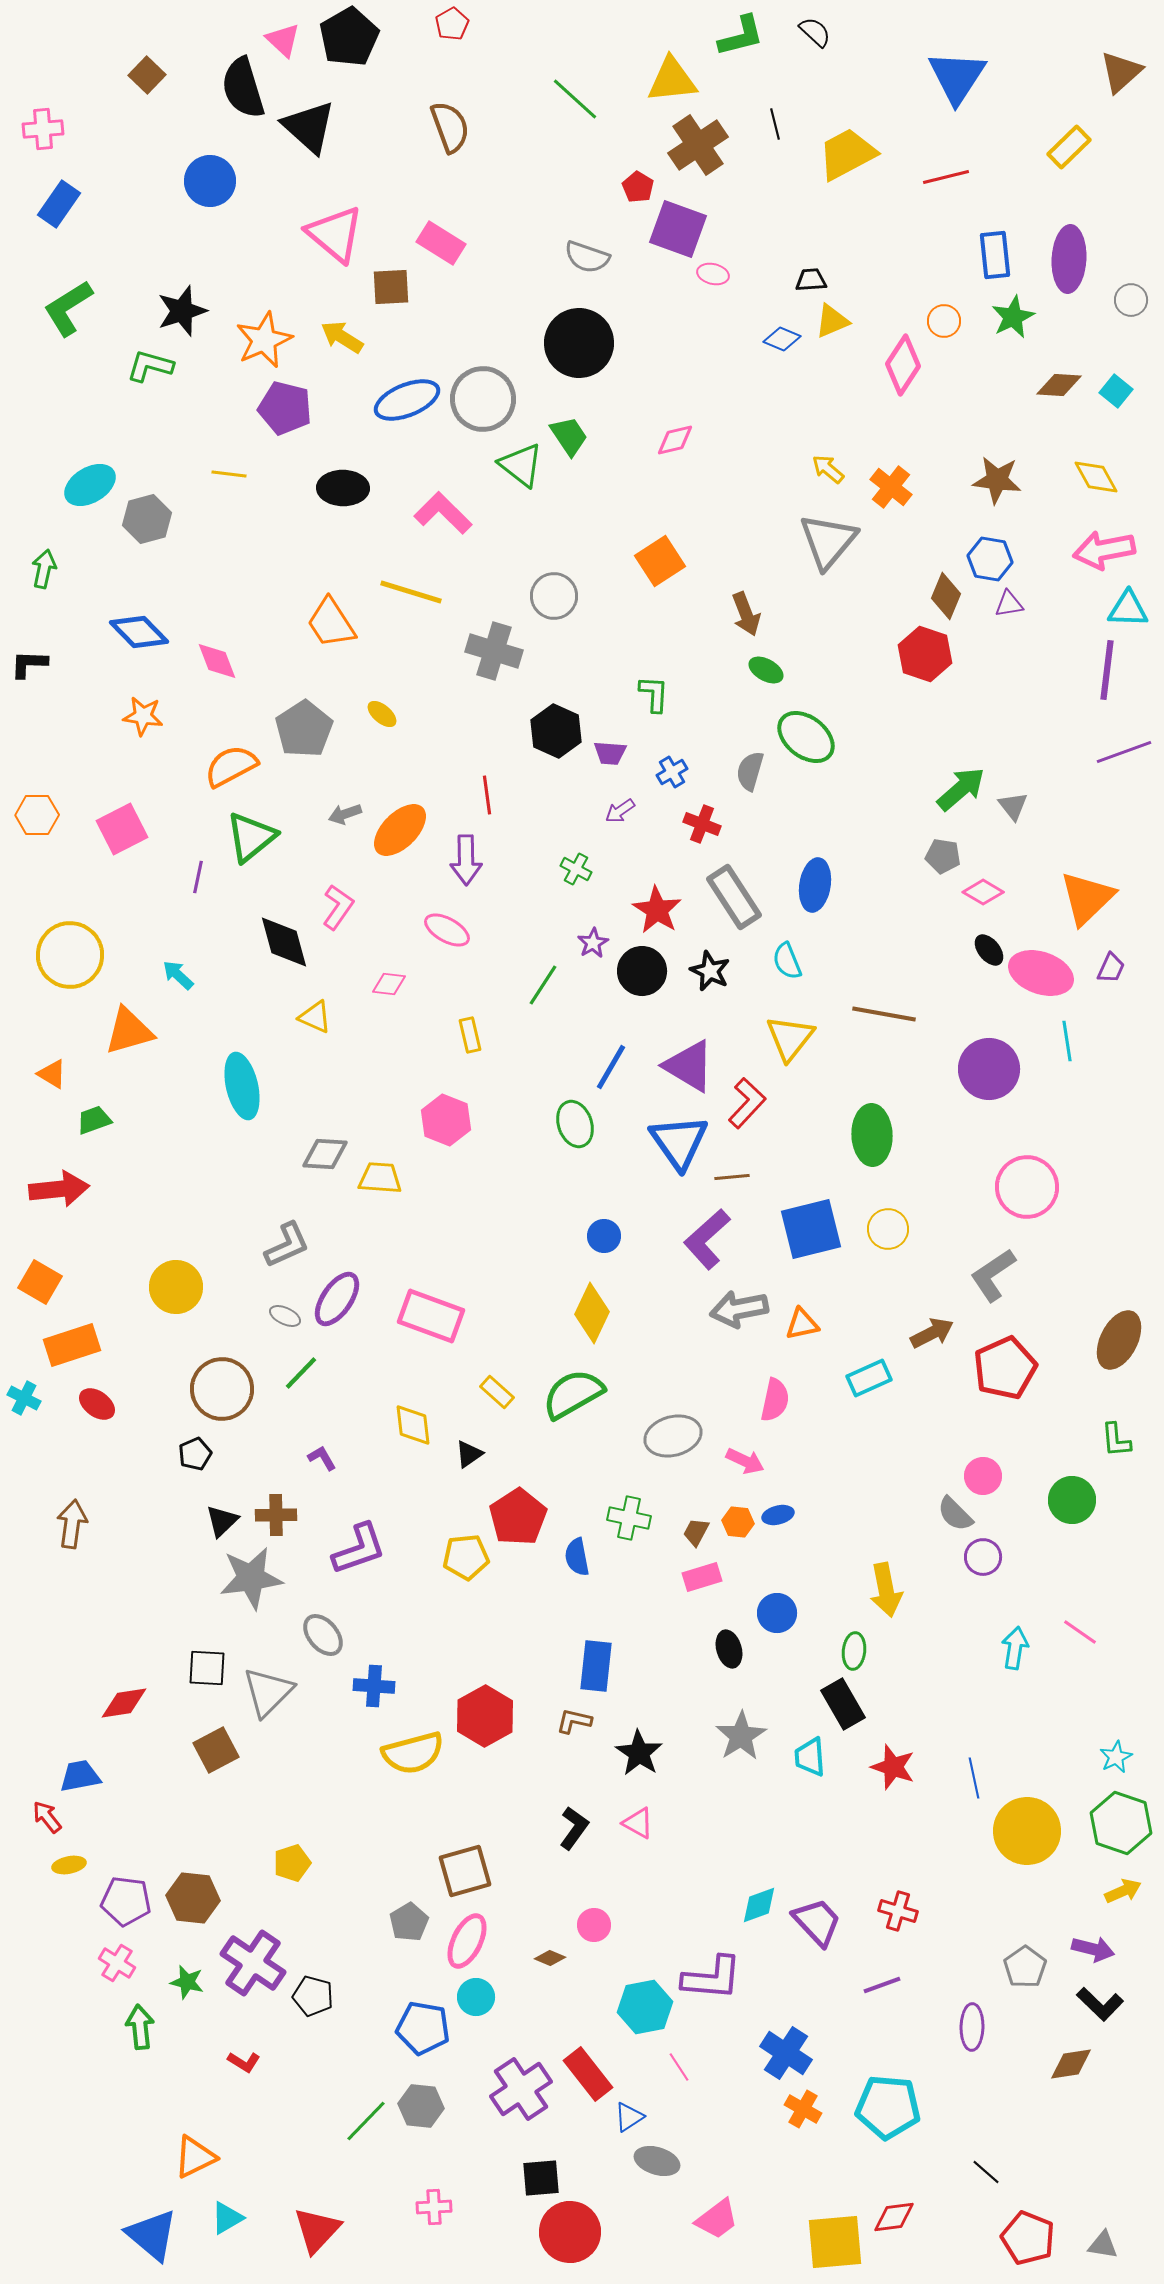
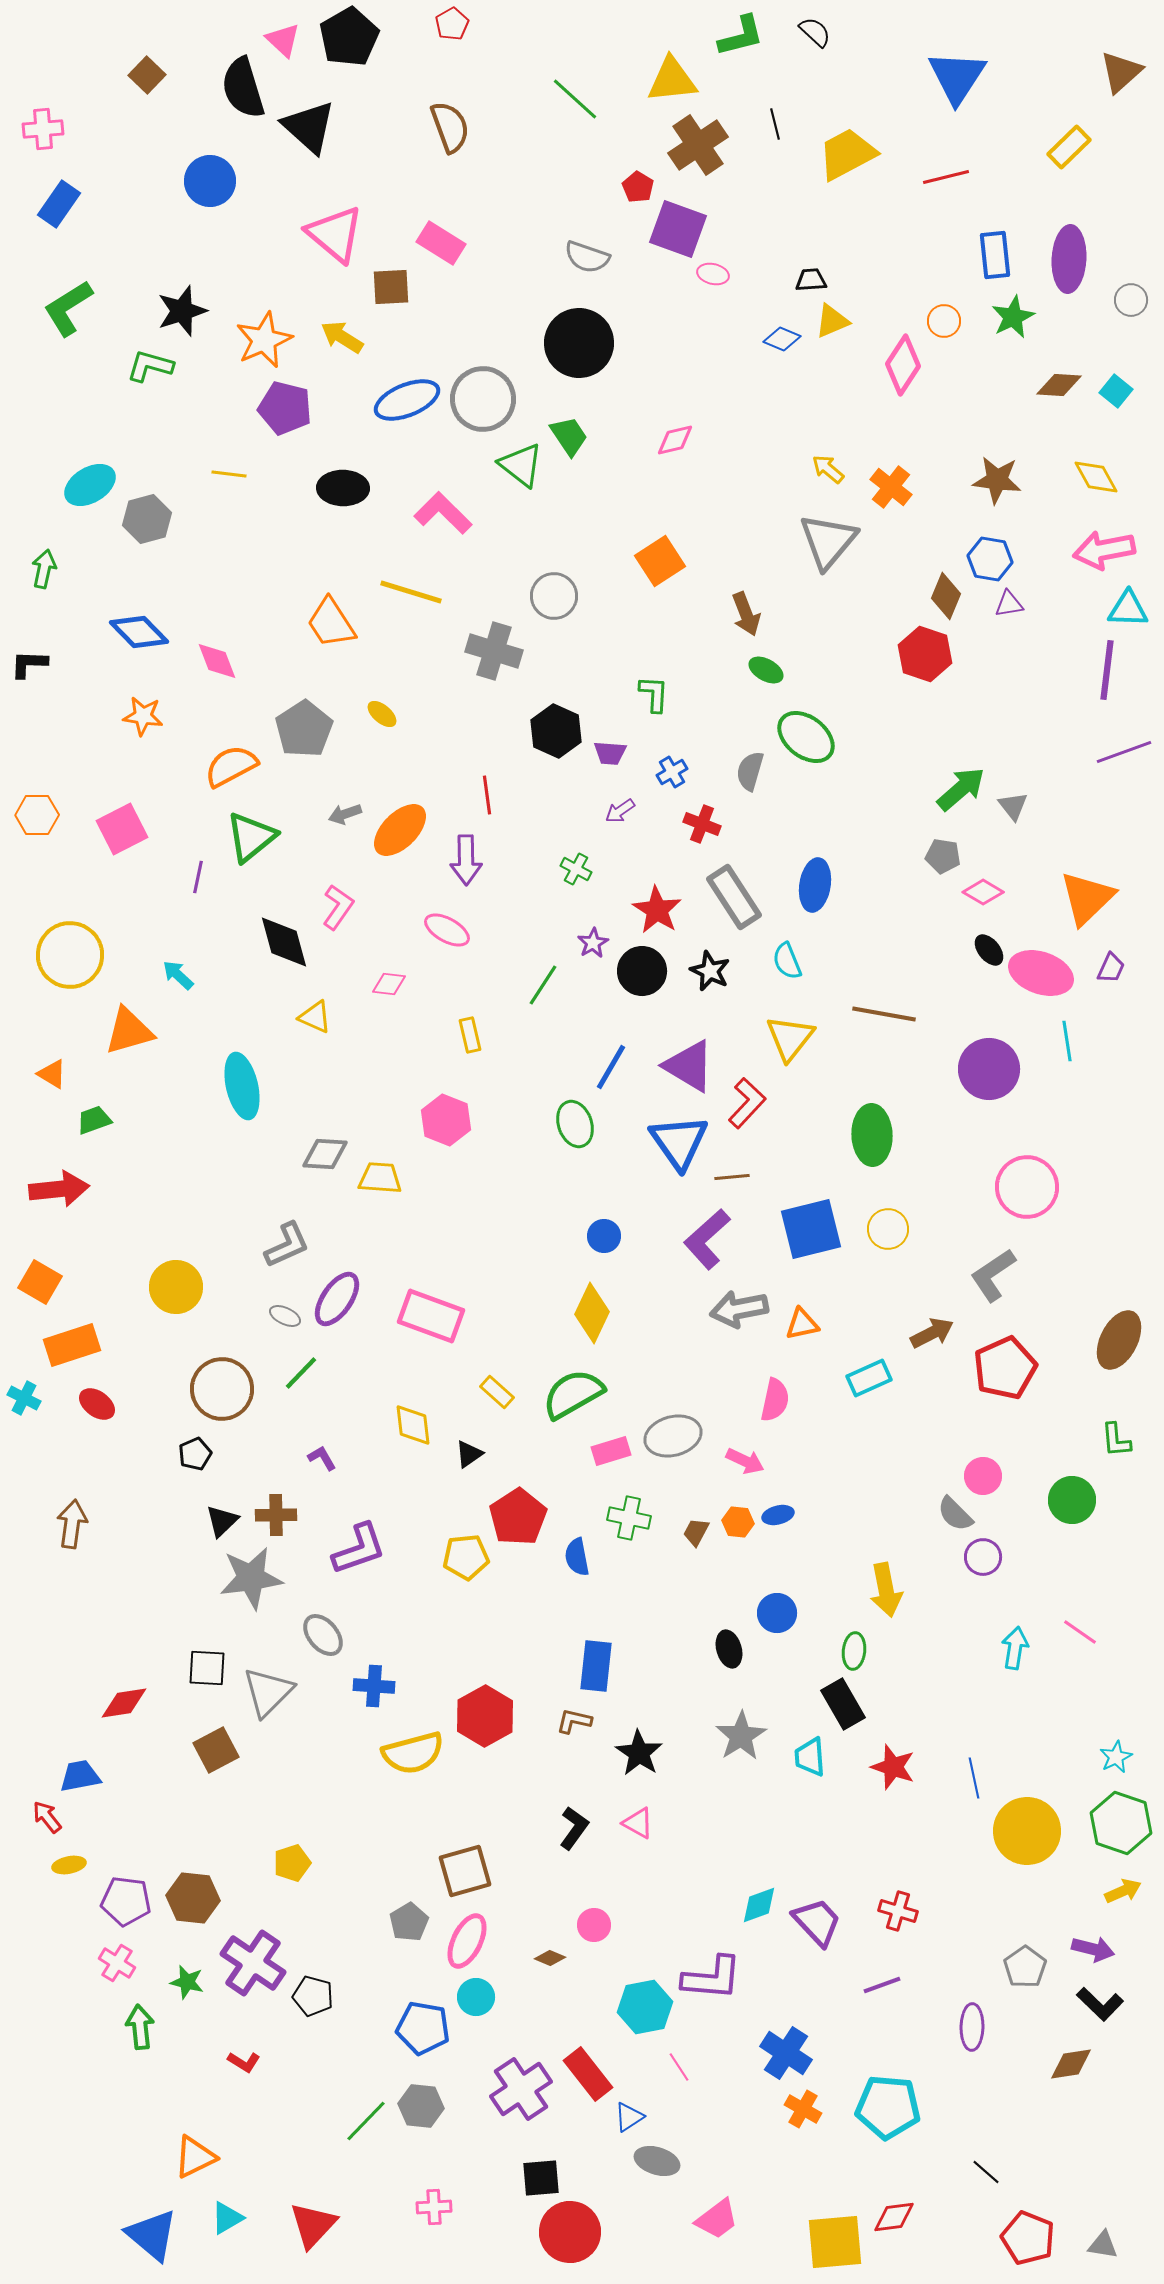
pink rectangle at (702, 1577): moved 91 px left, 126 px up
red triangle at (317, 2230): moved 4 px left, 5 px up
